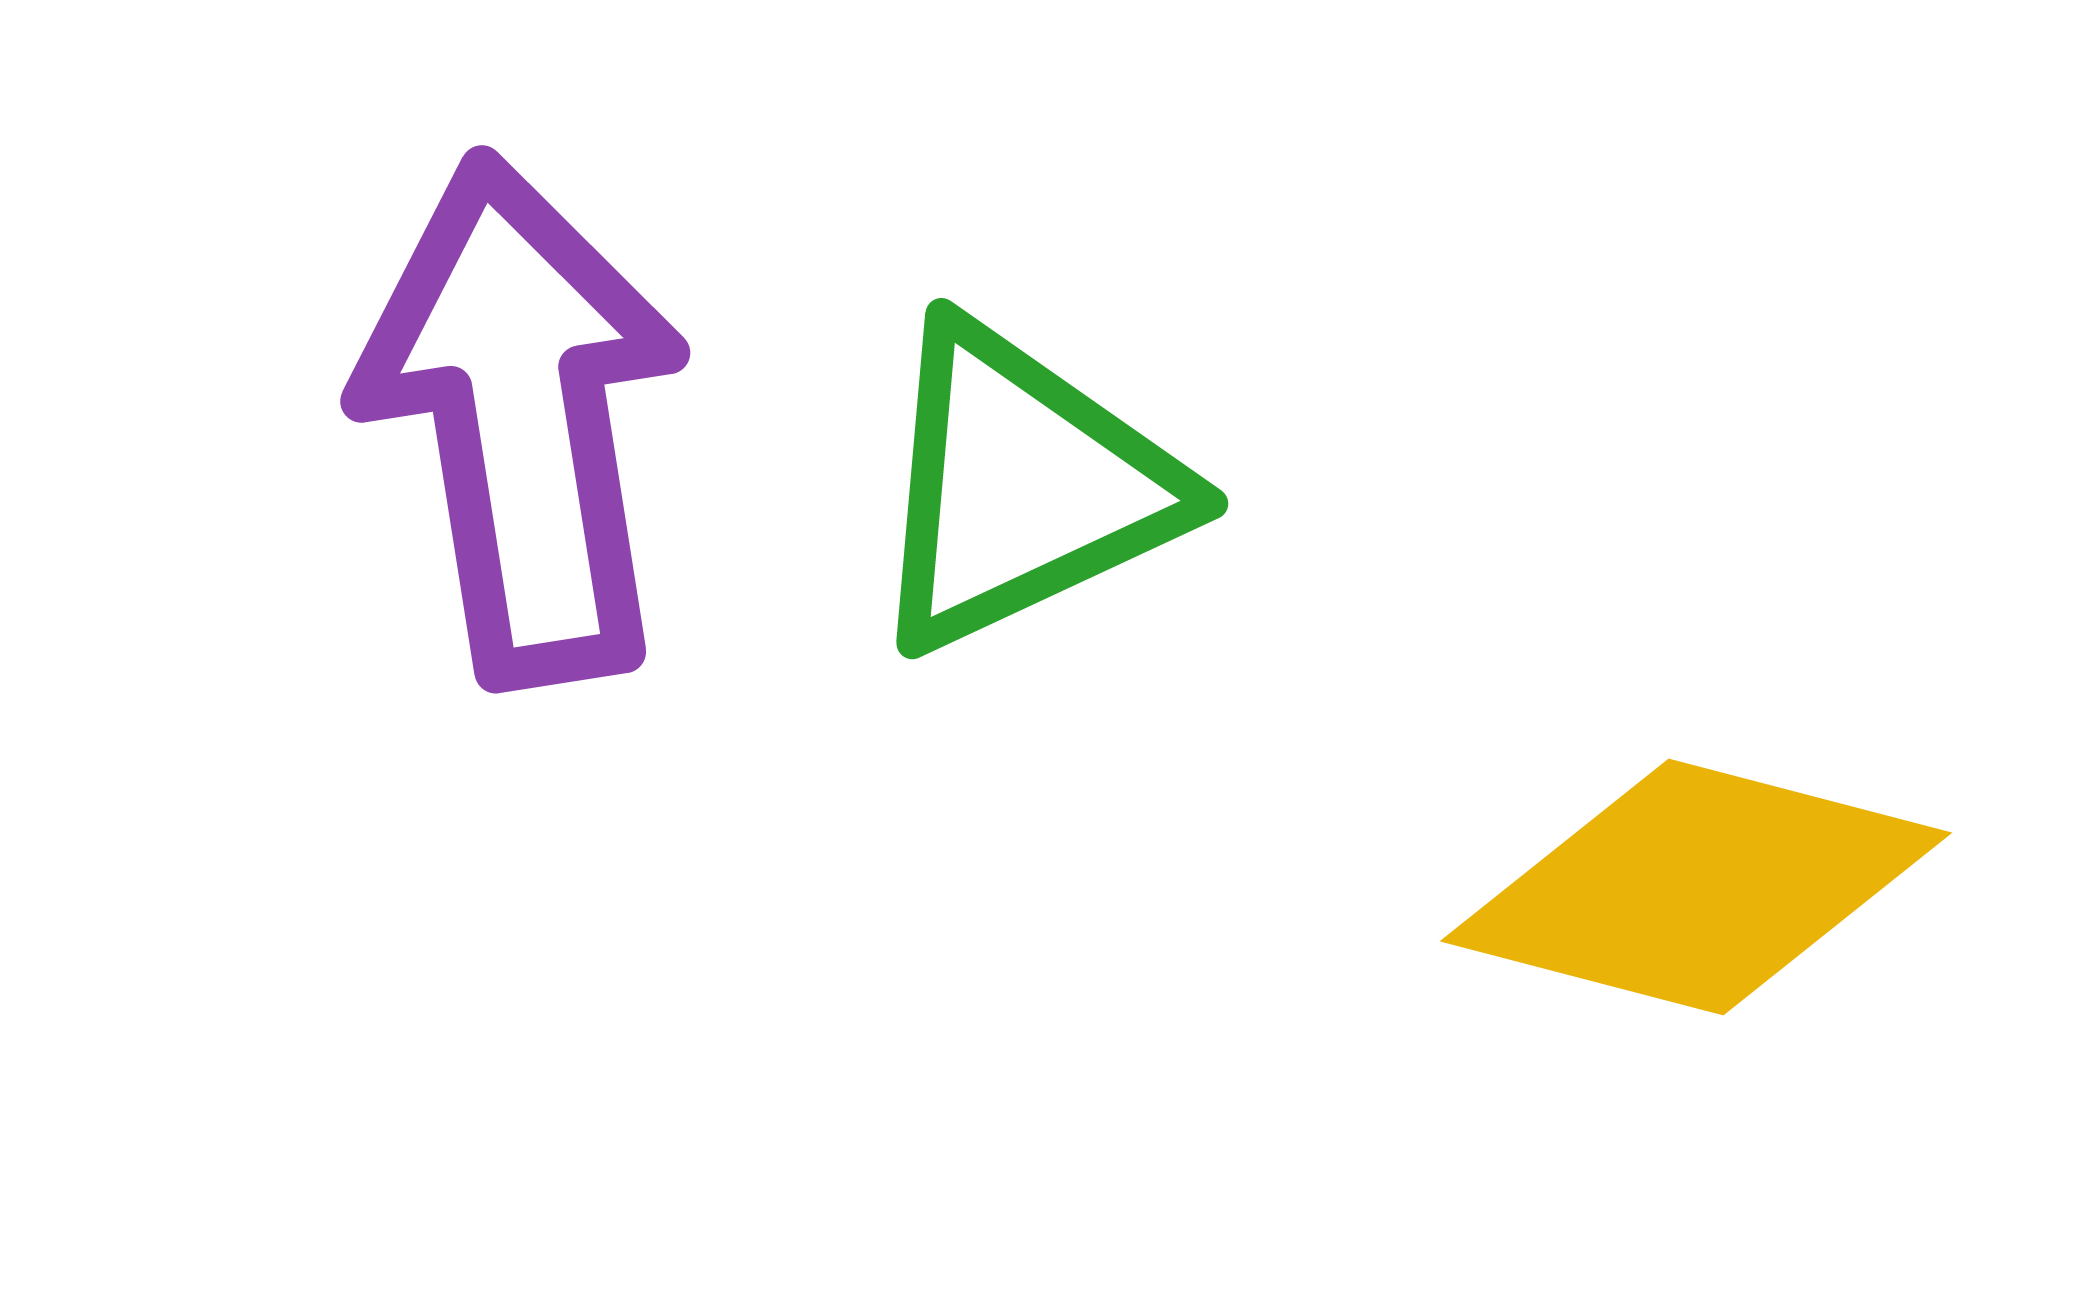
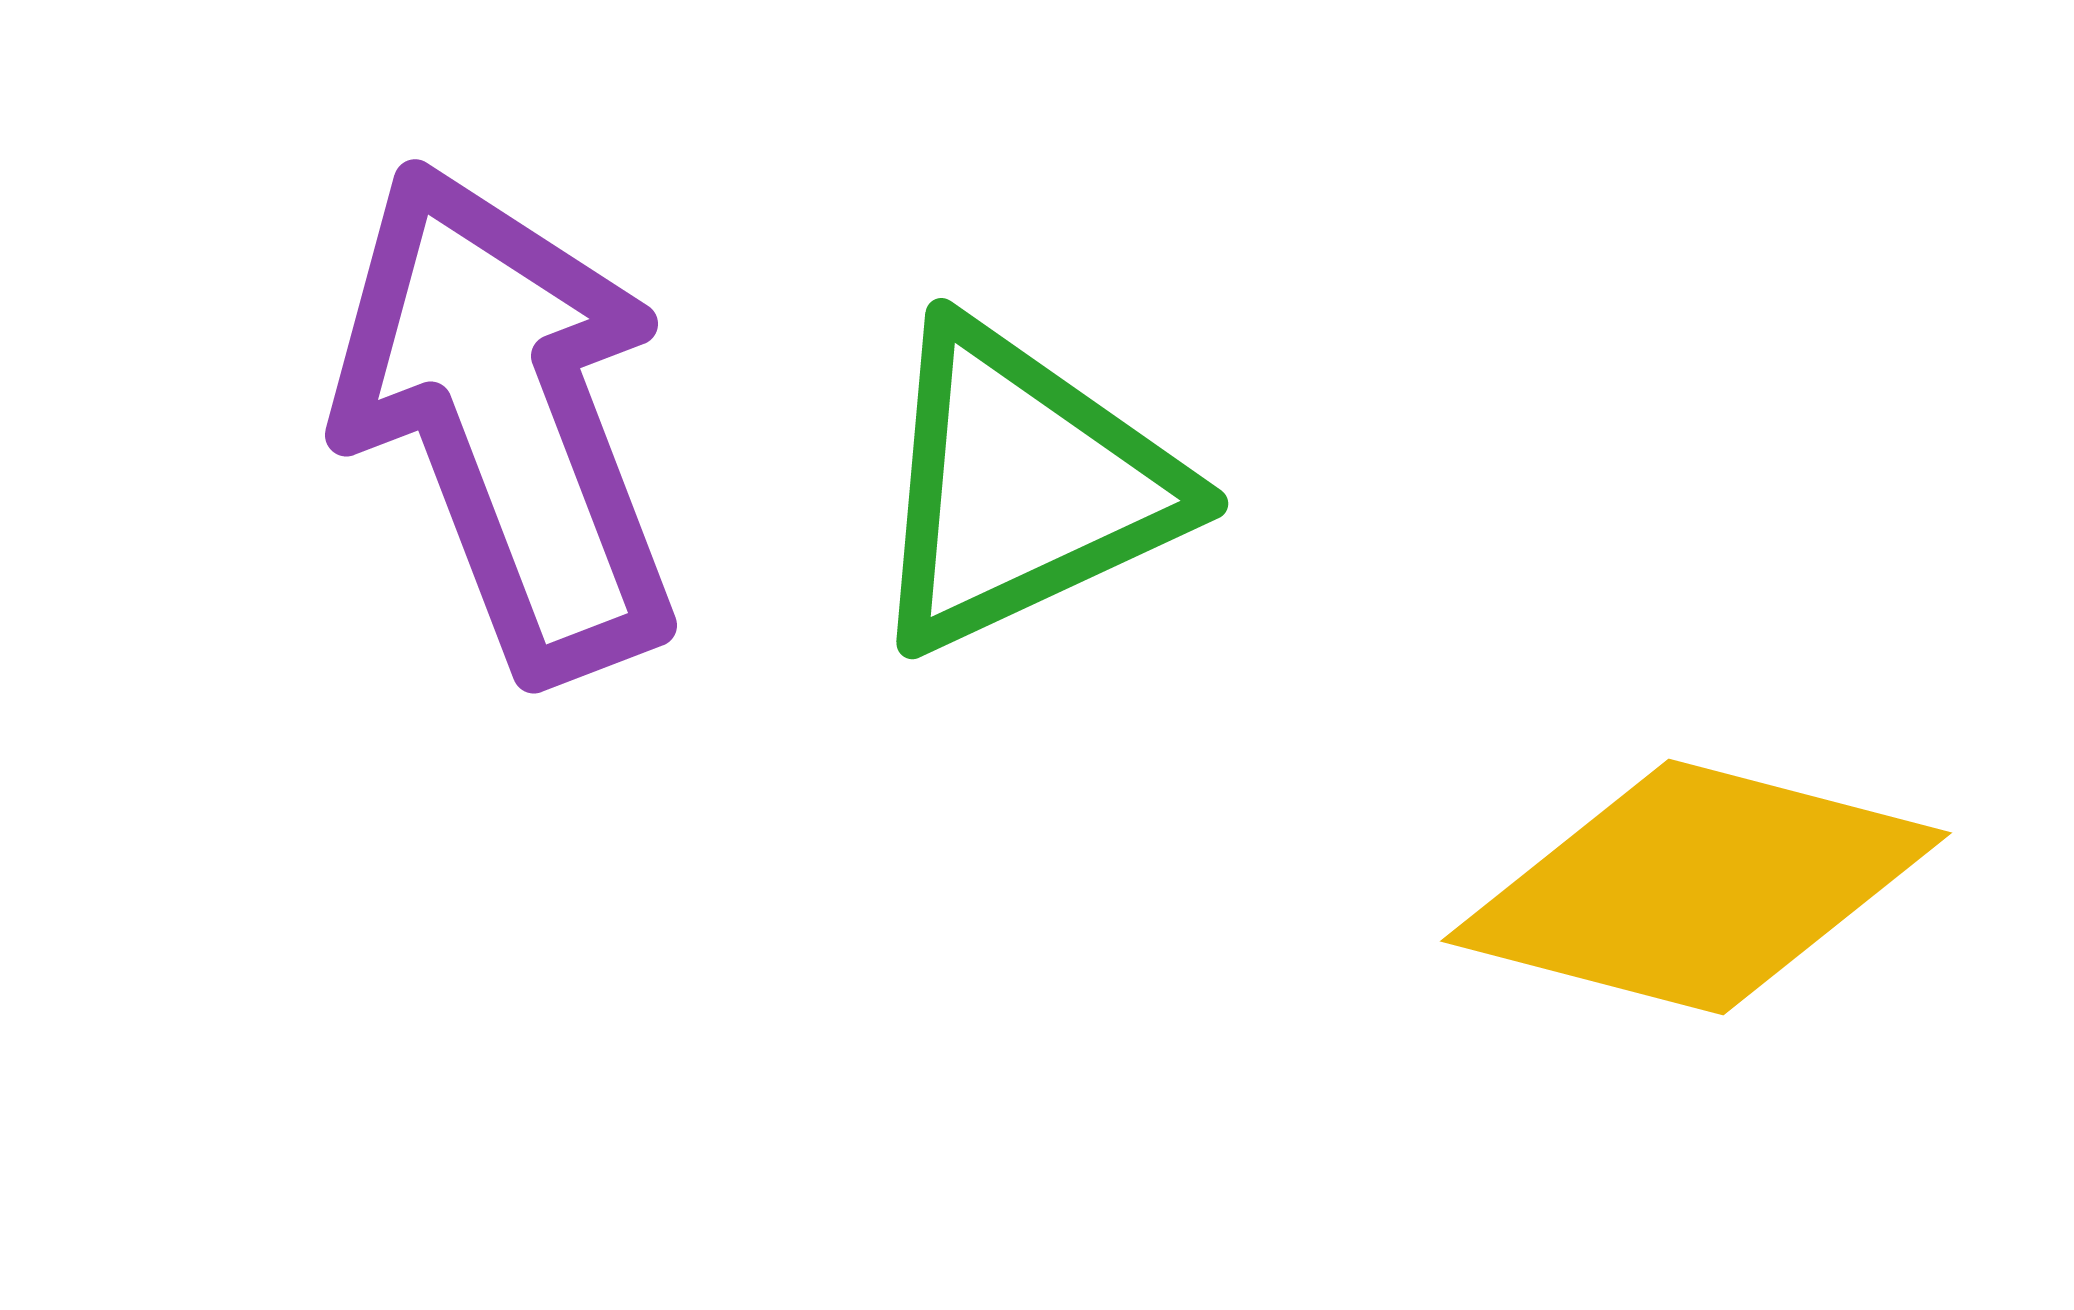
purple arrow: moved 15 px left; rotated 12 degrees counterclockwise
